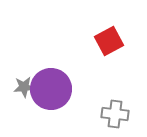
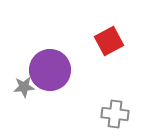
purple circle: moved 1 px left, 19 px up
